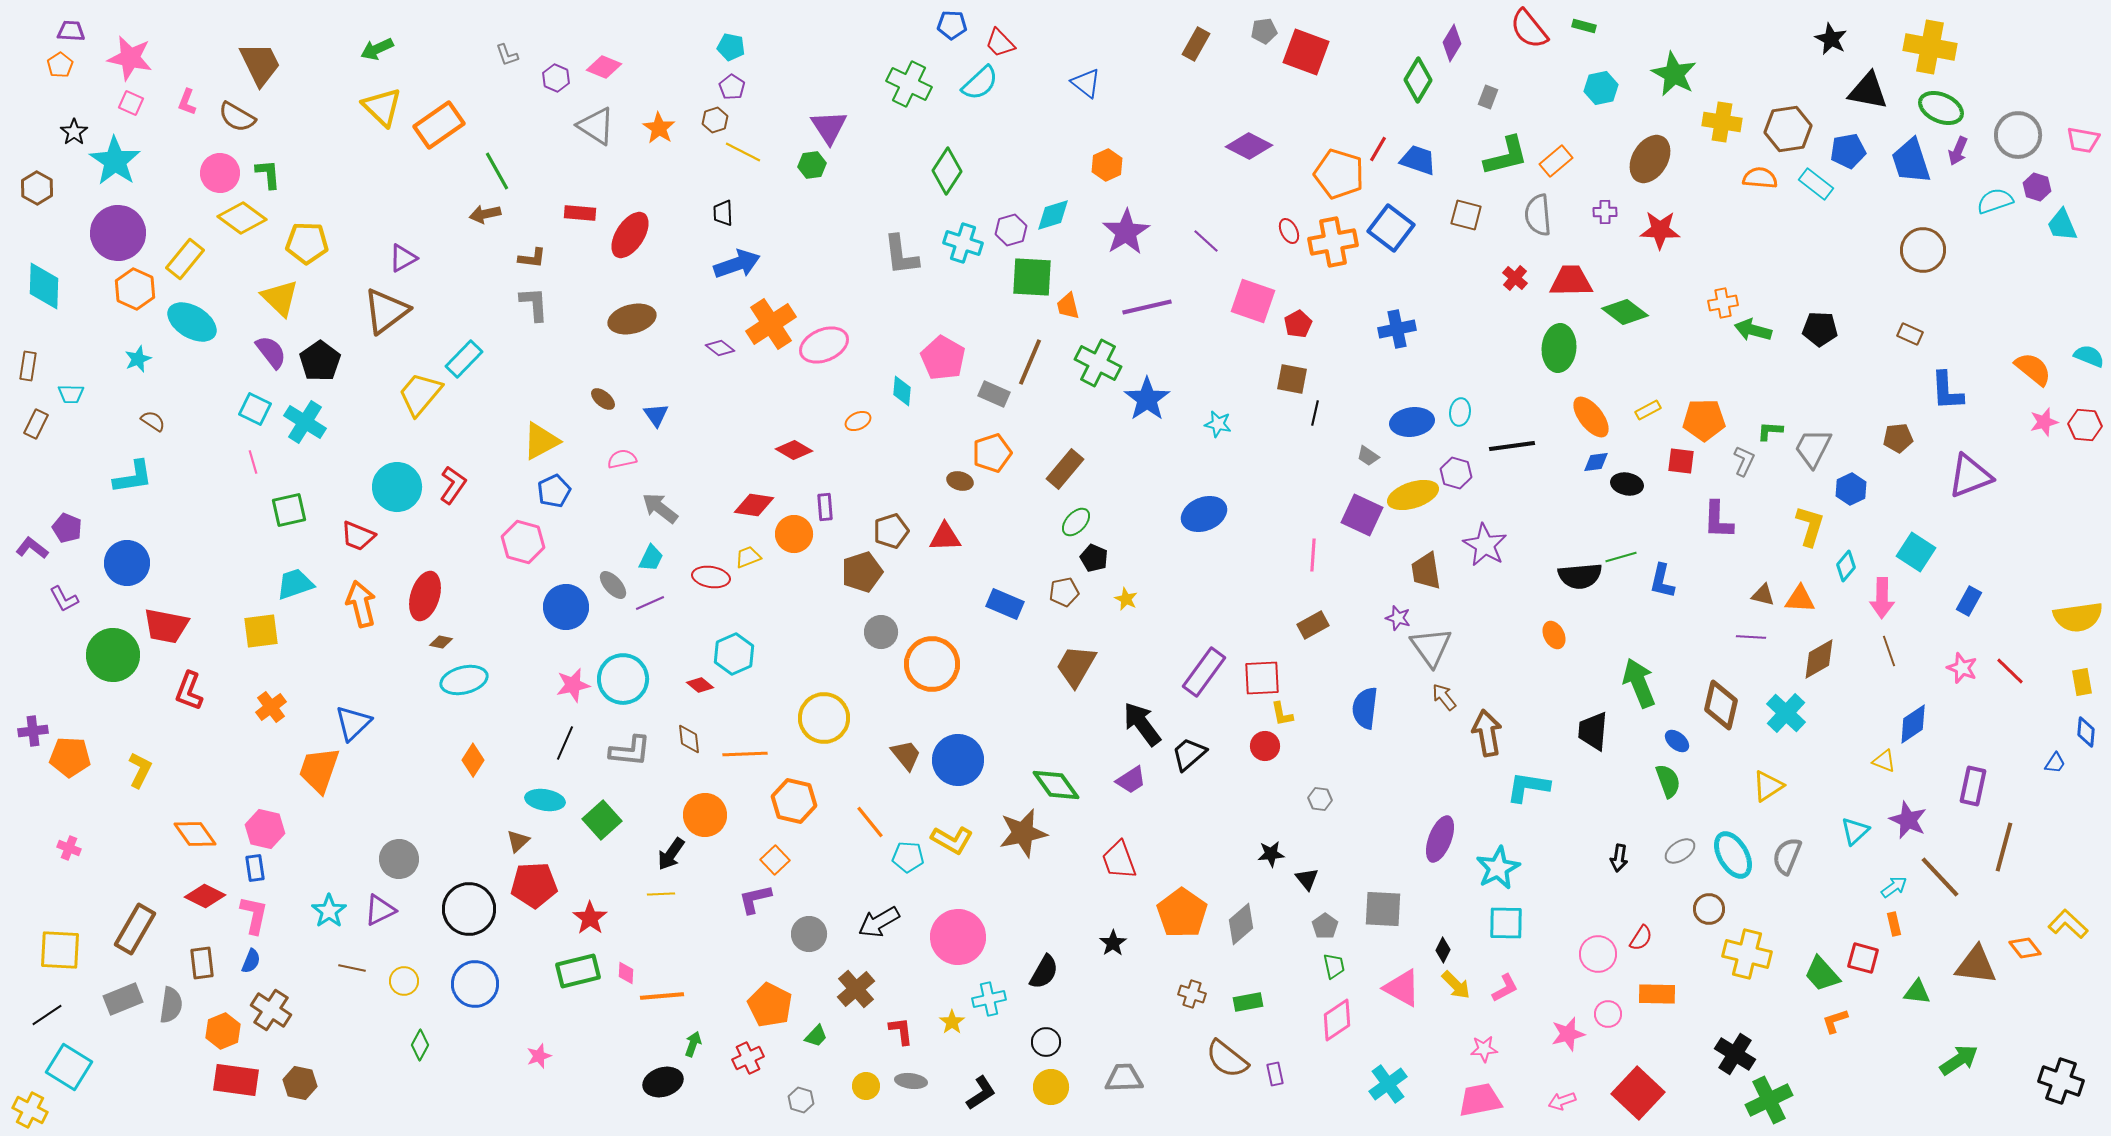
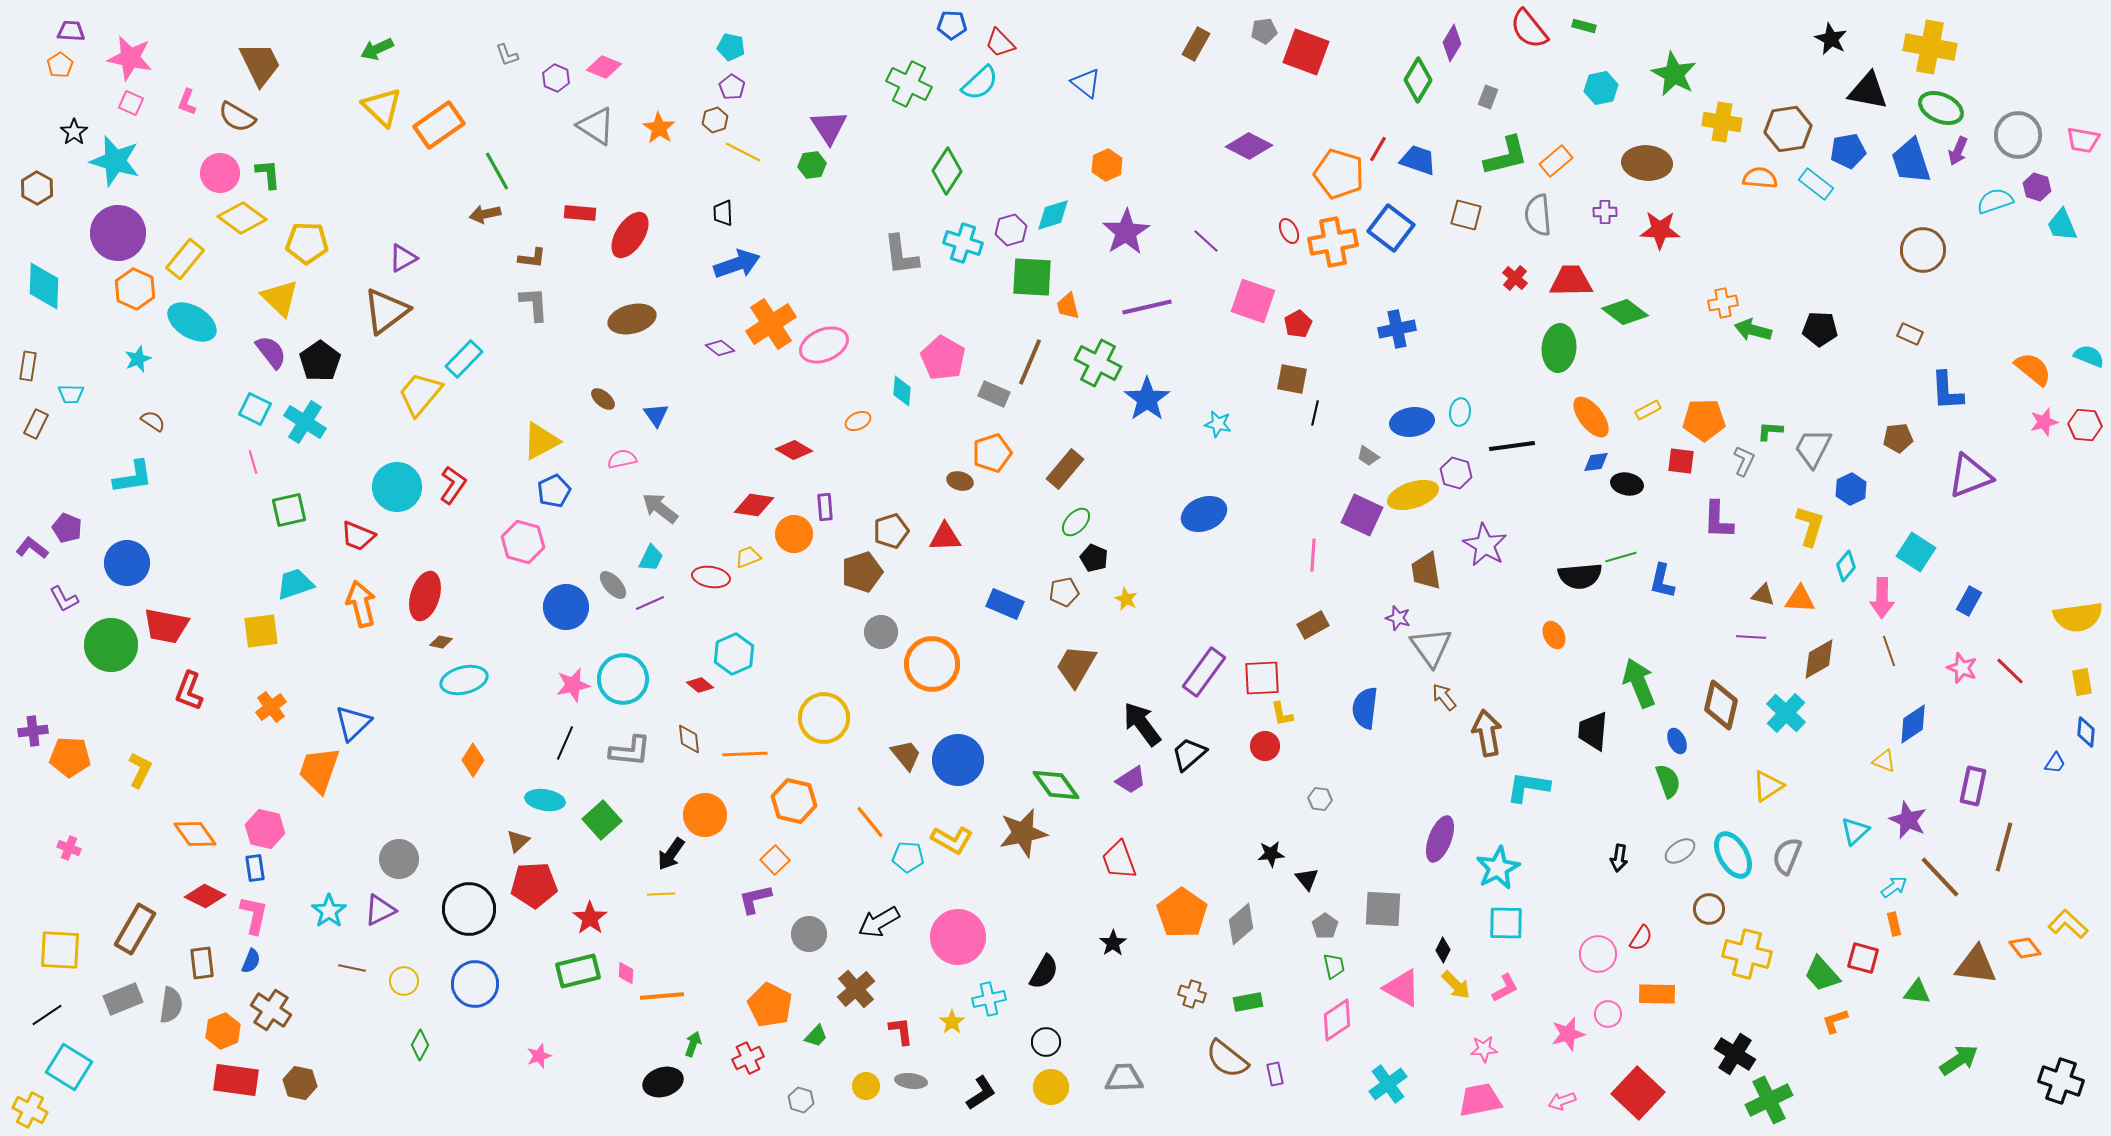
brown ellipse at (1650, 159): moved 3 px left, 4 px down; rotated 63 degrees clockwise
cyan star at (115, 161): rotated 18 degrees counterclockwise
green circle at (113, 655): moved 2 px left, 10 px up
blue ellipse at (1677, 741): rotated 25 degrees clockwise
